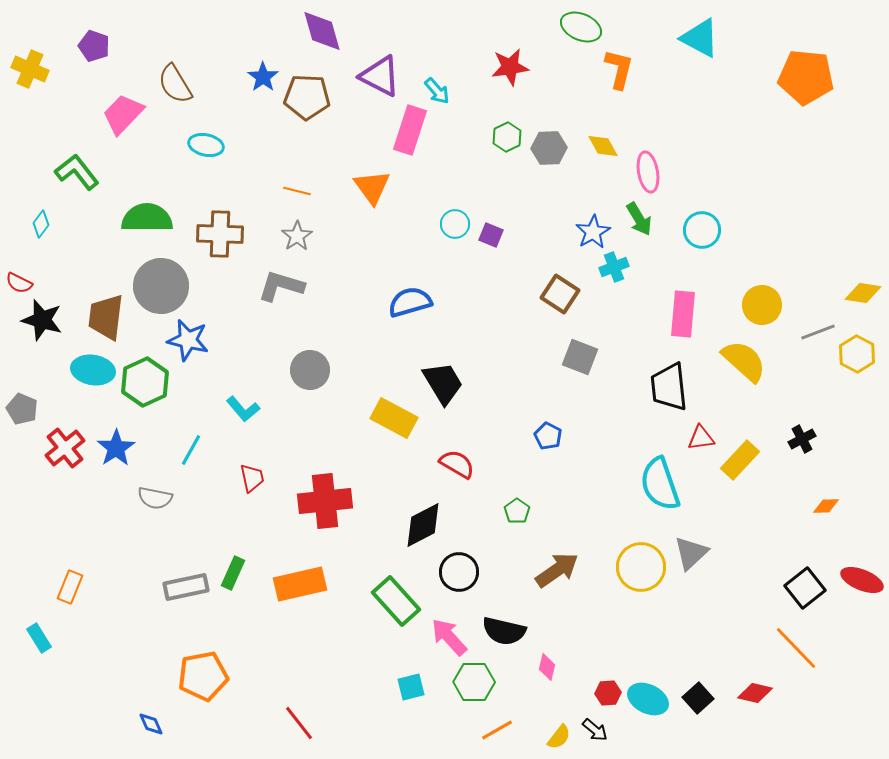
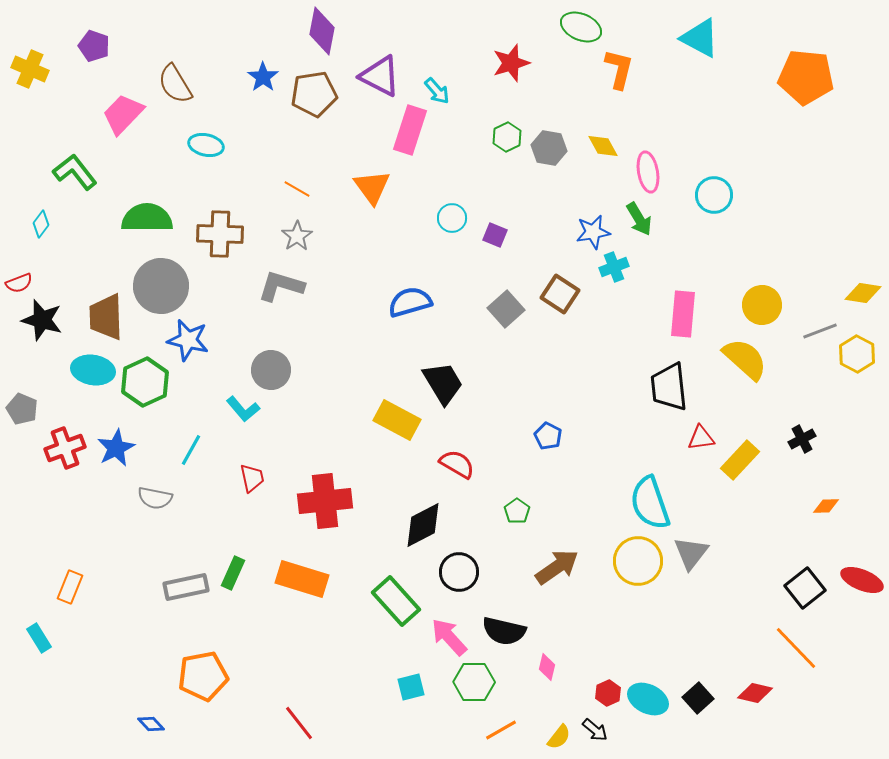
purple diamond at (322, 31): rotated 27 degrees clockwise
red star at (510, 67): moved 1 px right, 4 px up; rotated 9 degrees counterclockwise
brown pentagon at (307, 97): moved 7 px right, 3 px up; rotated 12 degrees counterclockwise
gray hexagon at (549, 148): rotated 12 degrees clockwise
green L-shape at (77, 172): moved 2 px left
orange line at (297, 191): moved 2 px up; rotated 16 degrees clockwise
cyan circle at (455, 224): moved 3 px left, 6 px up
cyan circle at (702, 230): moved 12 px right, 35 px up
blue star at (593, 232): rotated 20 degrees clockwise
purple square at (491, 235): moved 4 px right
red semicircle at (19, 283): rotated 48 degrees counterclockwise
brown trapezoid at (106, 317): rotated 9 degrees counterclockwise
gray line at (818, 332): moved 2 px right, 1 px up
gray square at (580, 357): moved 74 px left, 48 px up; rotated 27 degrees clockwise
yellow semicircle at (744, 361): moved 1 px right, 2 px up
gray circle at (310, 370): moved 39 px left
yellow rectangle at (394, 418): moved 3 px right, 2 px down
red cross at (65, 448): rotated 18 degrees clockwise
blue star at (116, 448): rotated 6 degrees clockwise
cyan semicircle at (660, 484): moved 10 px left, 19 px down
gray triangle at (691, 553): rotated 9 degrees counterclockwise
yellow circle at (641, 567): moved 3 px left, 6 px up
brown arrow at (557, 570): moved 3 px up
orange rectangle at (300, 584): moved 2 px right, 5 px up; rotated 30 degrees clockwise
red hexagon at (608, 693): rotated 20 degrees counterclockwise
blue diamond at (151, 724): rotated 20 degrees counterclockwise
orange line at (497, 730): moved 4 px right
